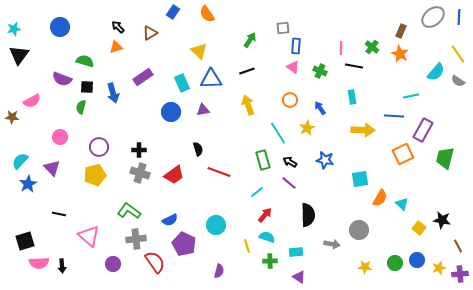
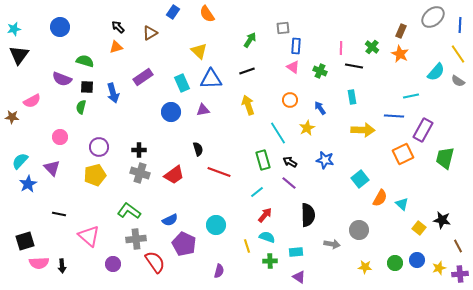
blue line at (459, 17): moved 1 px right, 8 px down
cyan square at (360, 179): rotated 30 degrees counterclockwise
